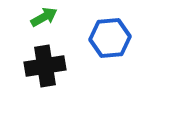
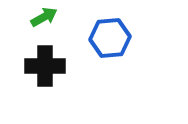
black cross: rotated 9 degrees clockwise
